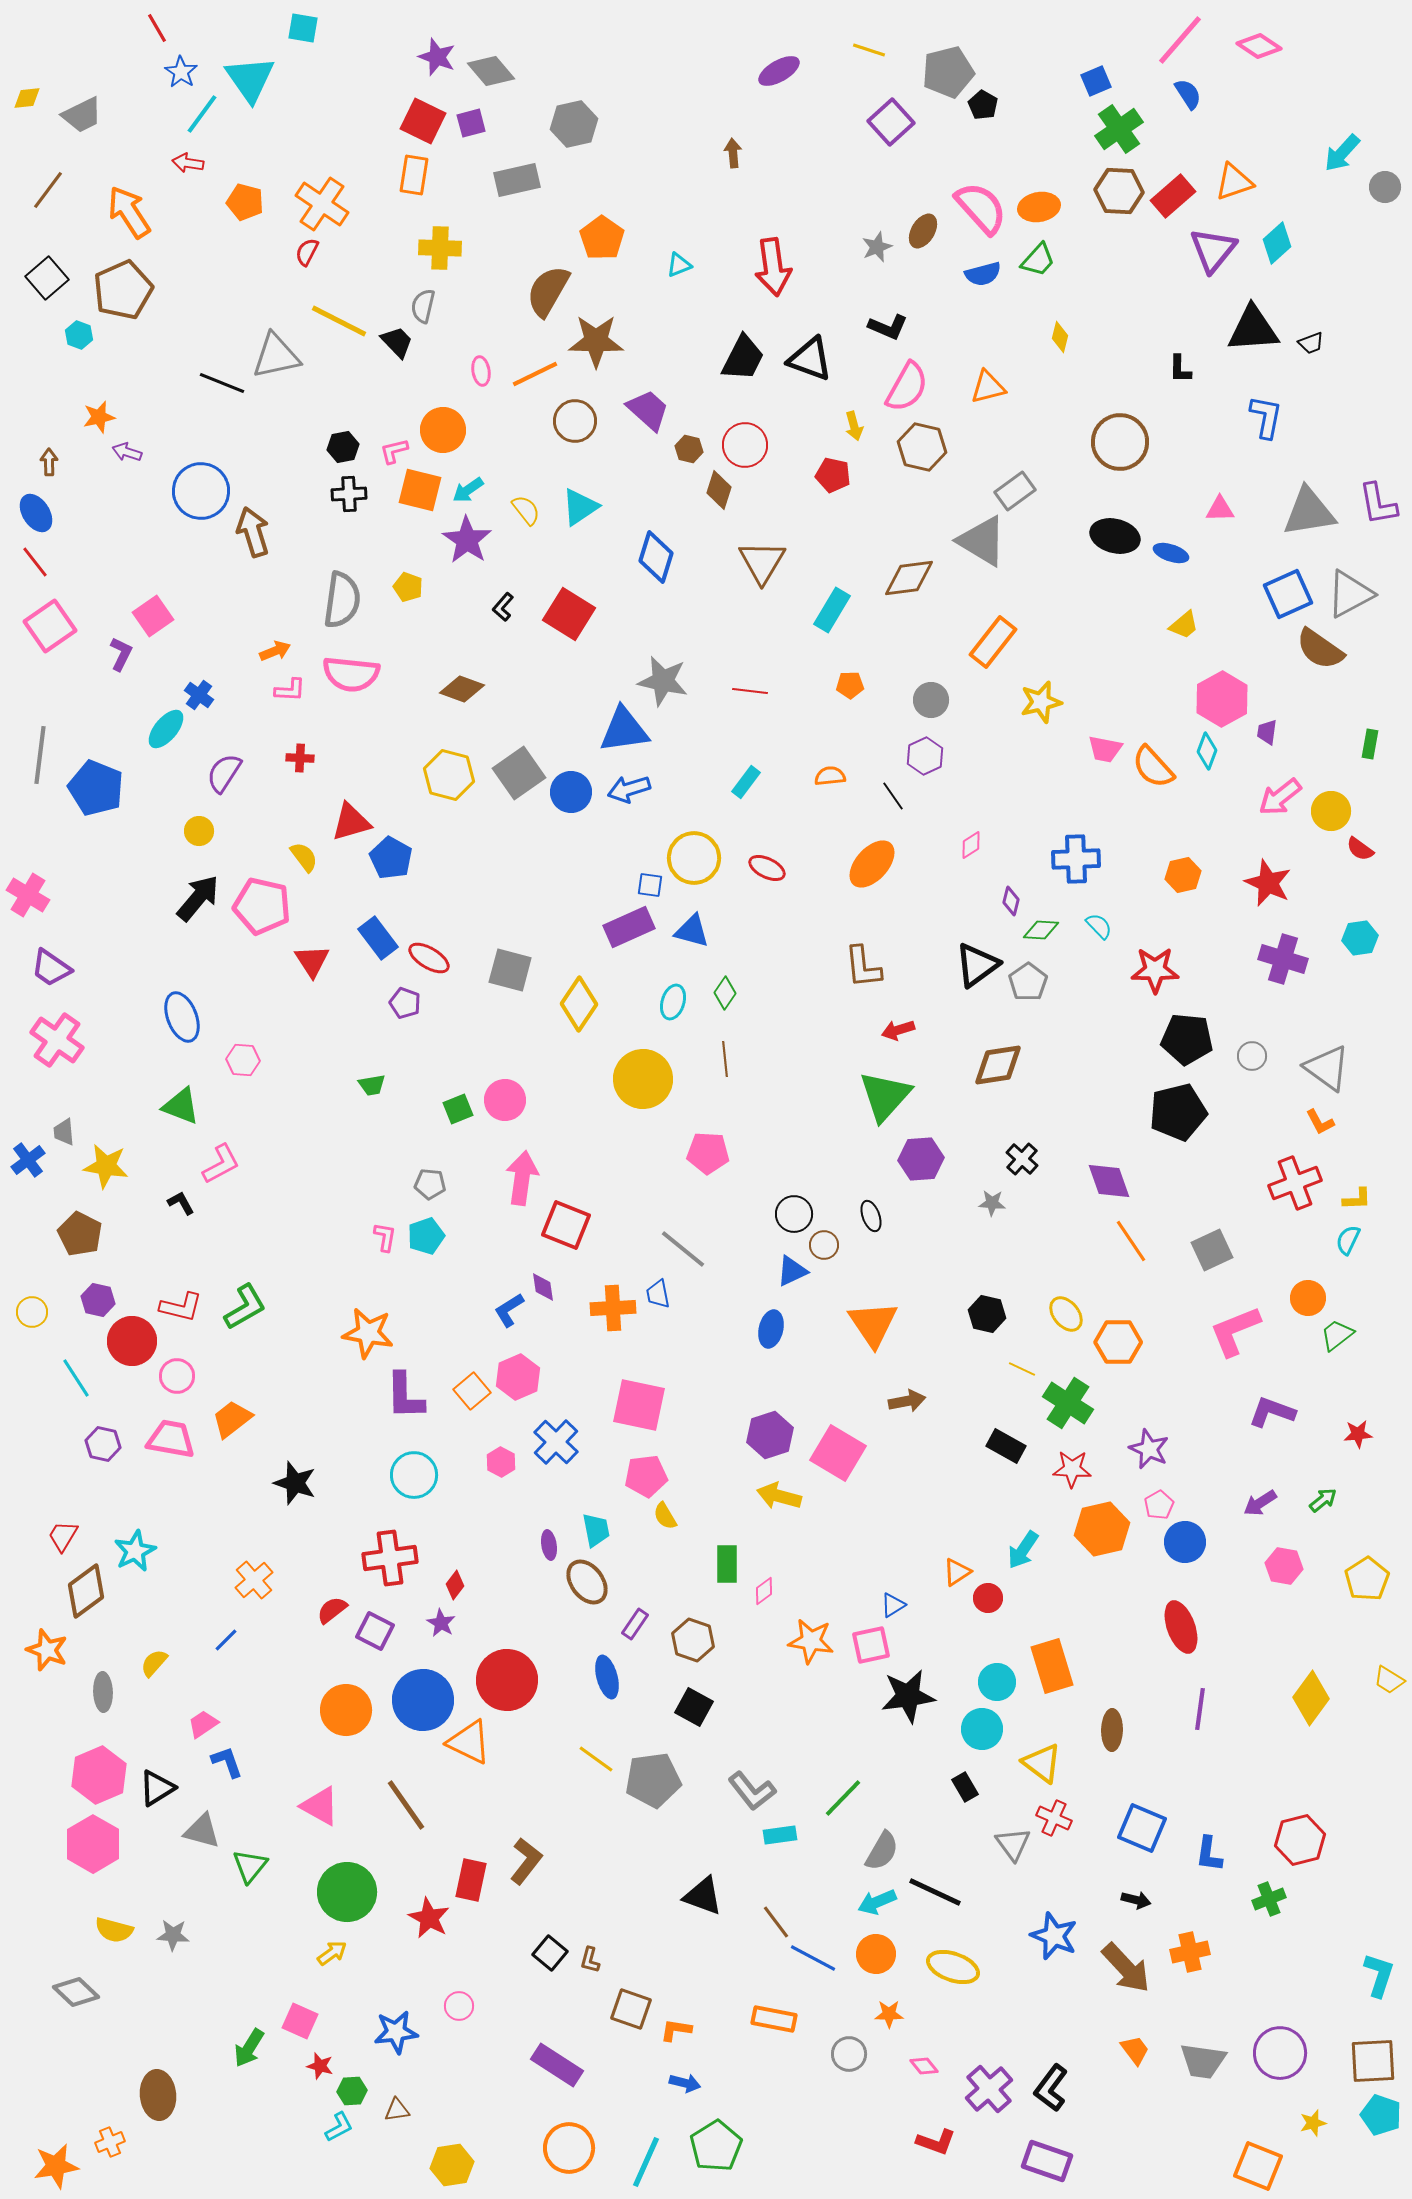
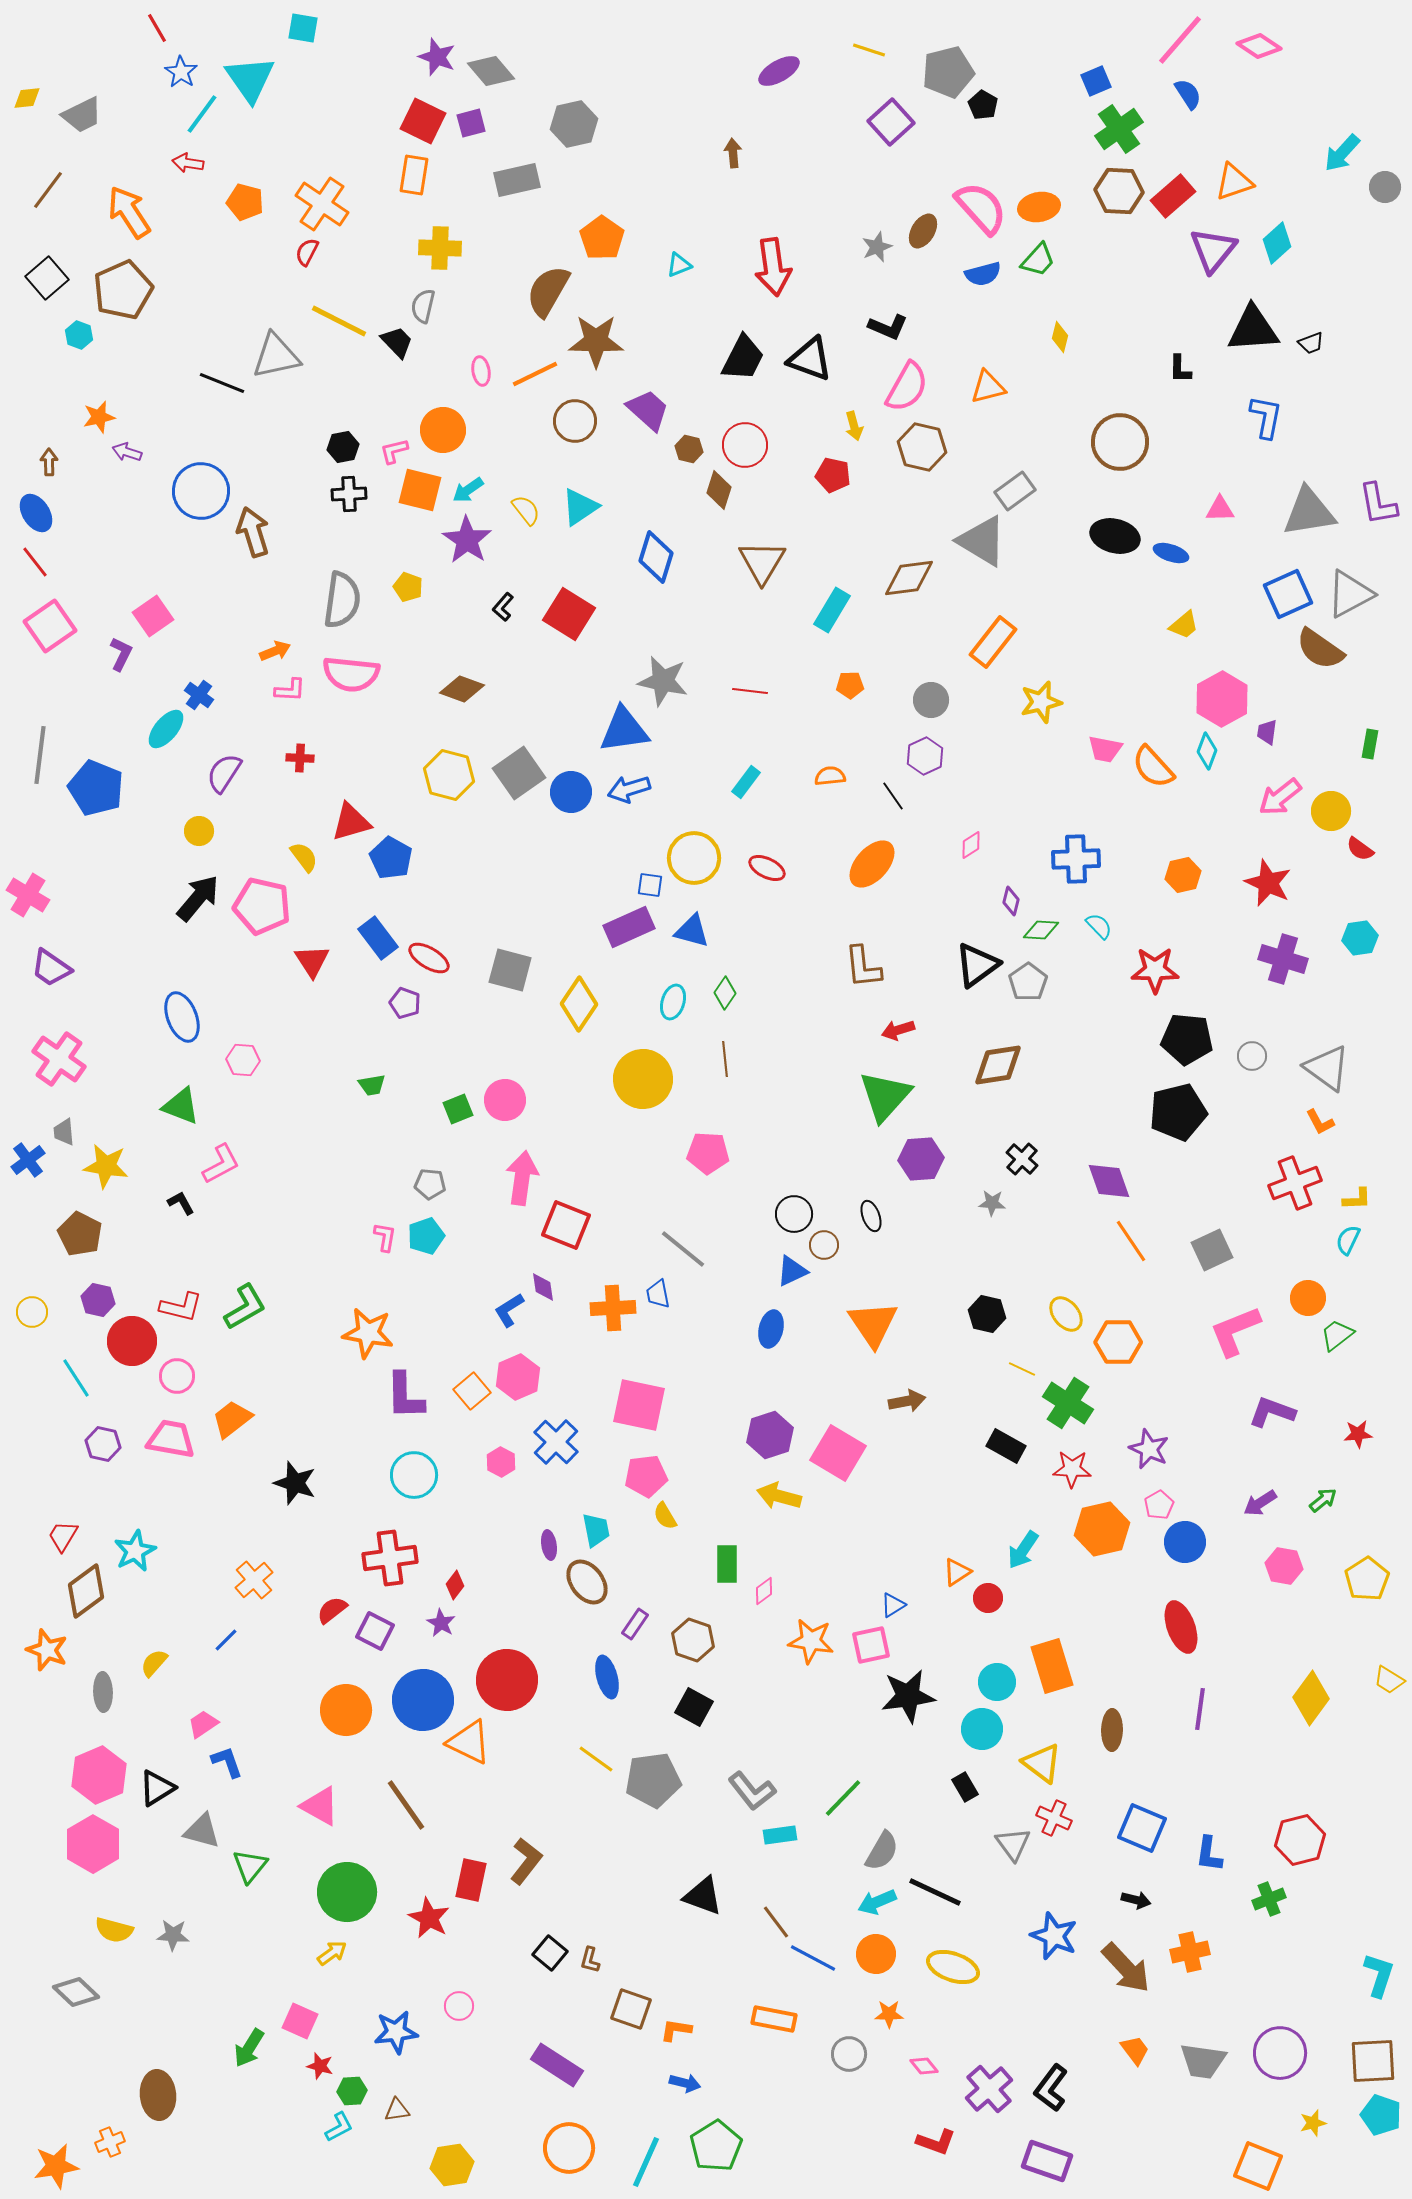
pink cross at (57, 1040): moved 2 px right, 19 px down
